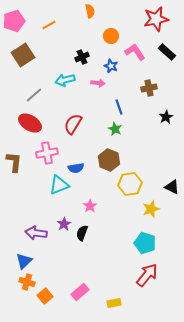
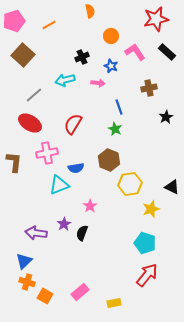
brown square: rotated 15 degrees counterclockwise
orange square: rotated 21 degrees counterclockwise
